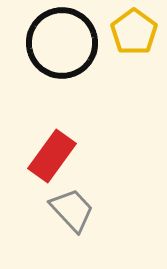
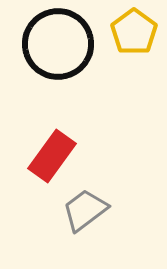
black circle: moved 4 px left, 1 px down
gray trapezoid: moved 13 px right; rotated 84 degrees counterclockwise
